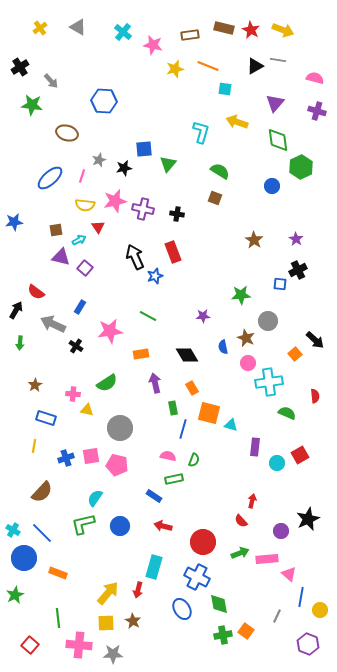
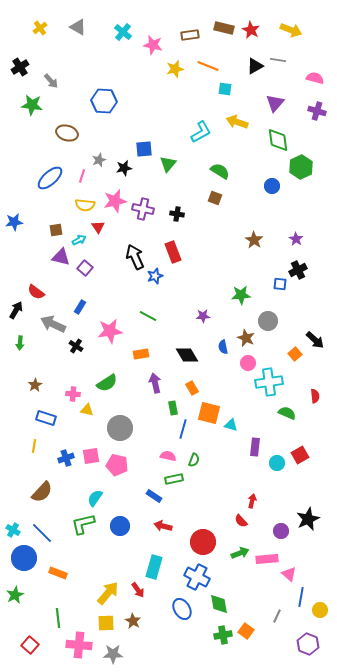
yellow arrow at (283, 30): moved 8 px right
cyan L-shape at (201, 132): rotated 45 degrees clockwise
red arrow at (138, 590): rotated 49 degrees counterclockwise
